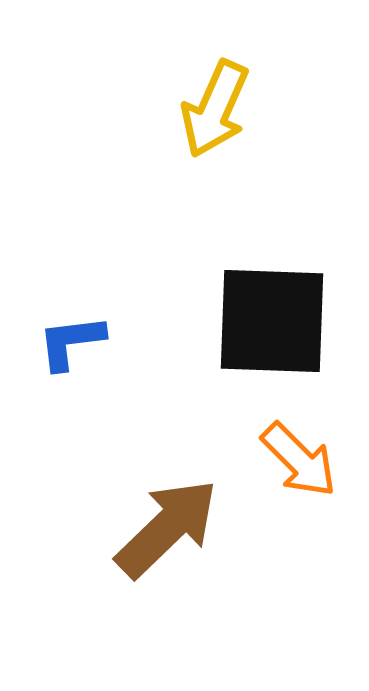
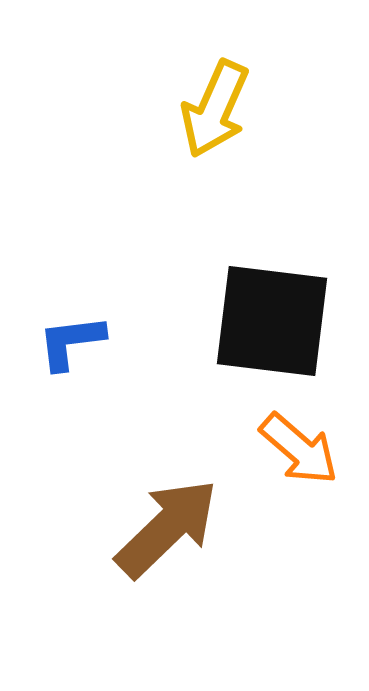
black square: rotated 5 degrees clockwise
orange arrow: moved 11 px up; rotated 4 degrees counterclockwise
